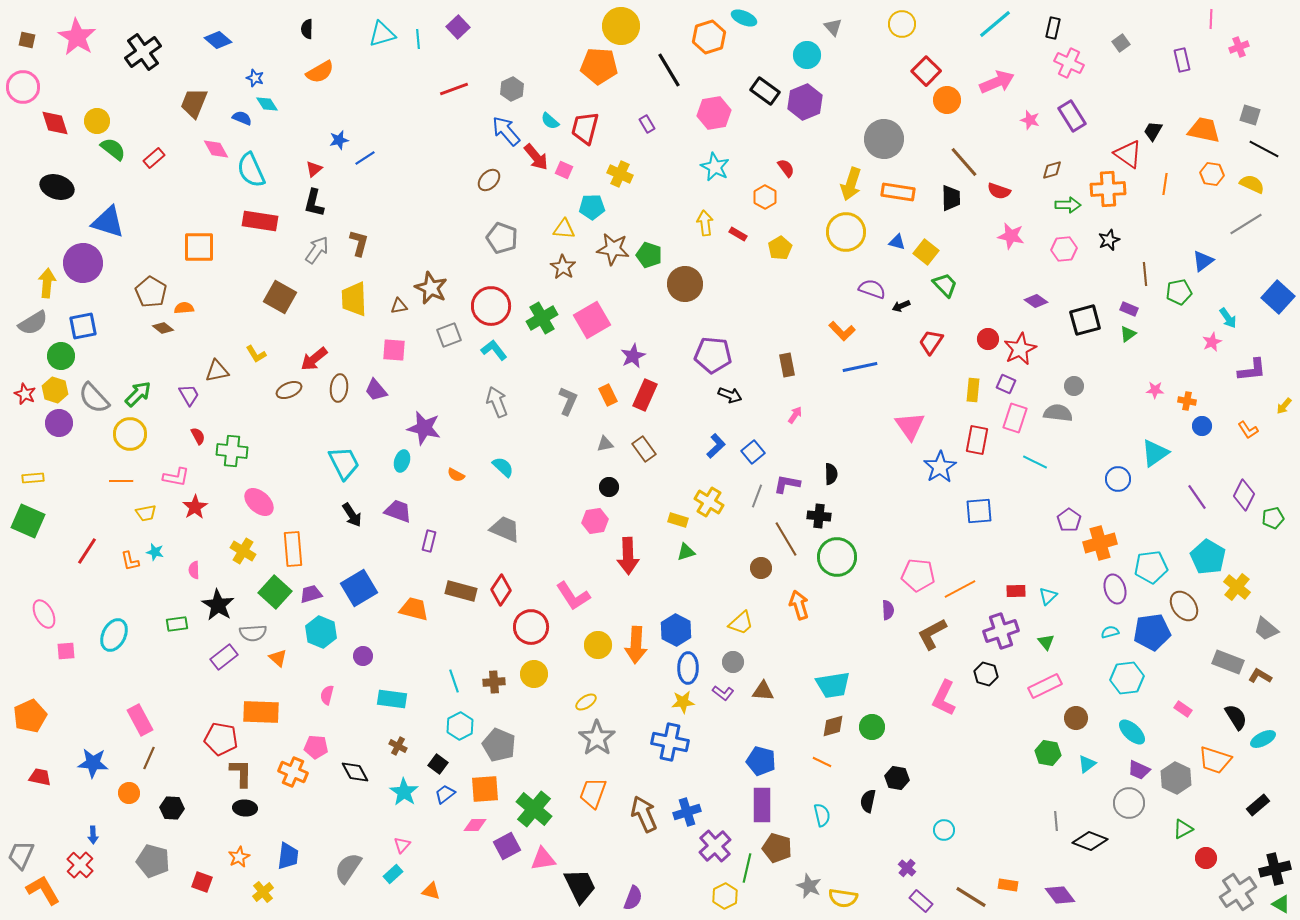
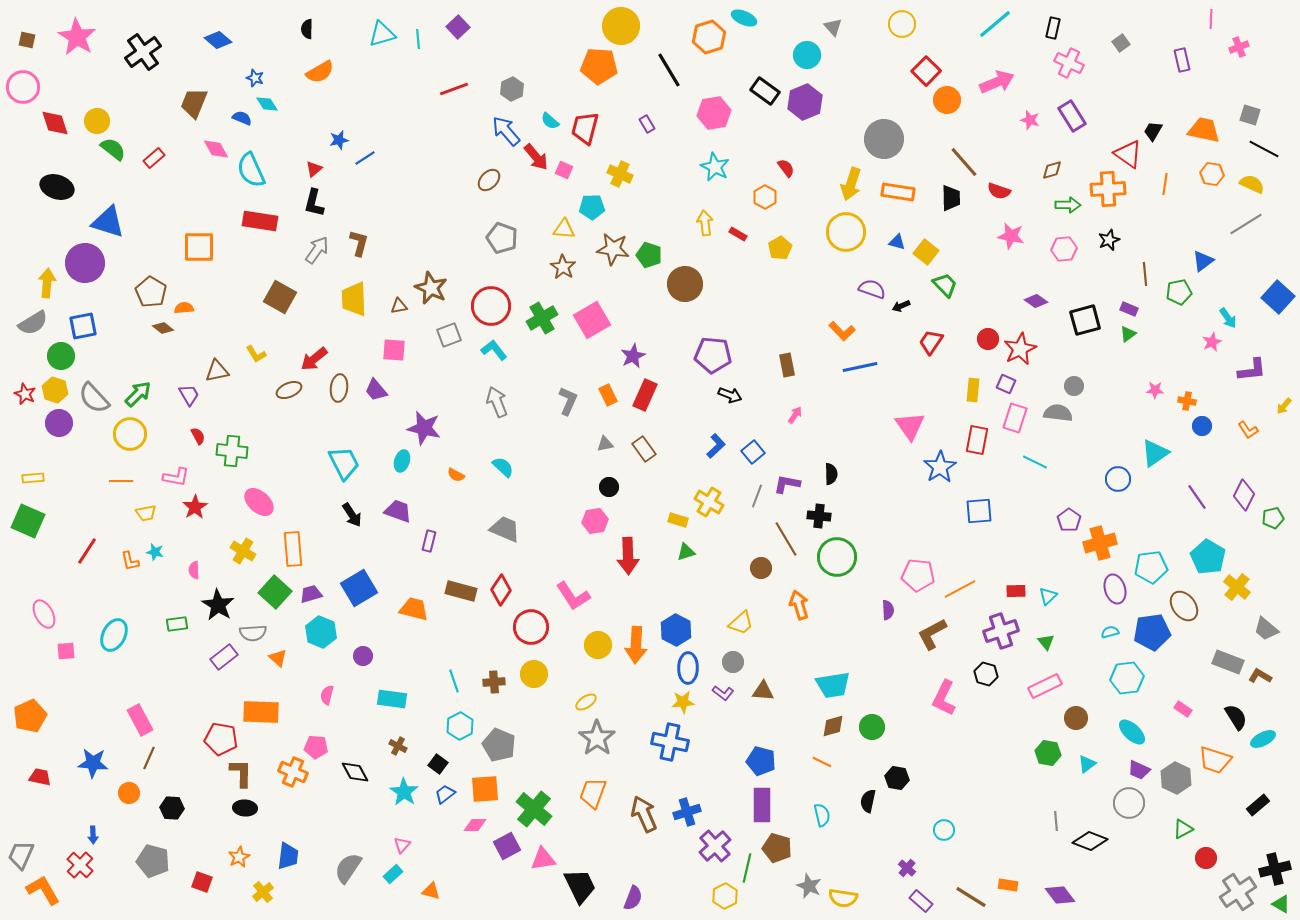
purple circle at (83, 263): moved 2 px right
